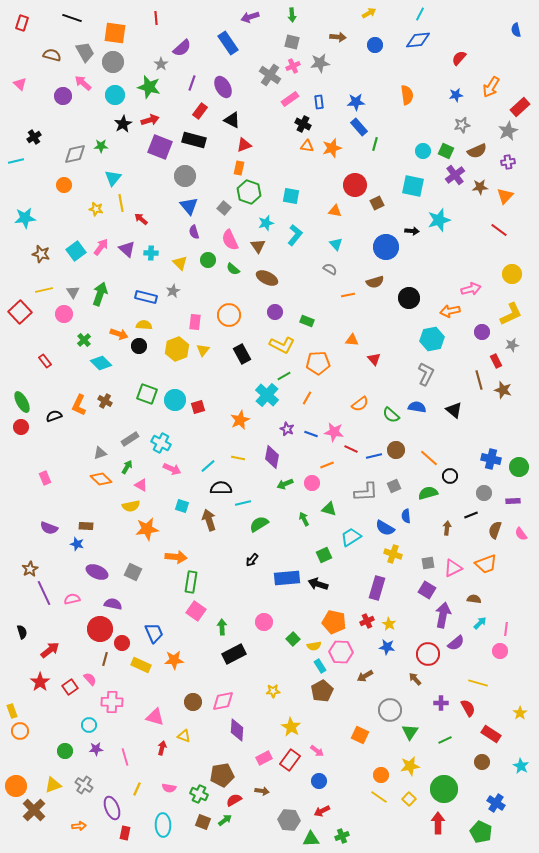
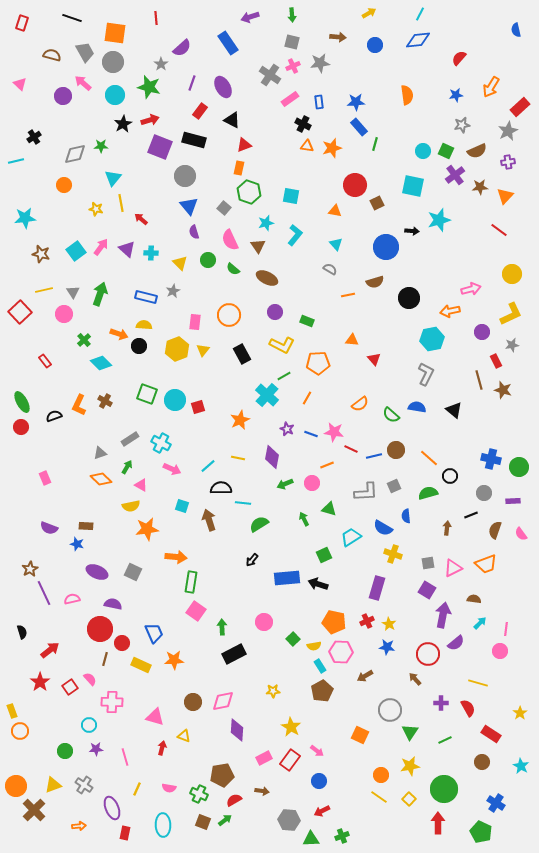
cyan line at (243, 503): rotated 21 degrees clockwise
blue semicircle at (385, 528): moved 2 px left
